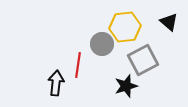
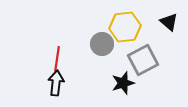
red line: moved 21 px left, 6 px up
black star: moved 3 px left, 3 px up
